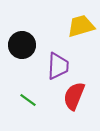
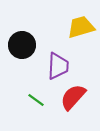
yellow trapezoid: moved 1 px down
red semicircle: moved 1 px left, 1 px down; rotated 20 degrees clockwise
green line: moved 8 px right
